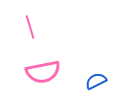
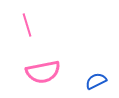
pink line: moved 3 px left, 2 px up
